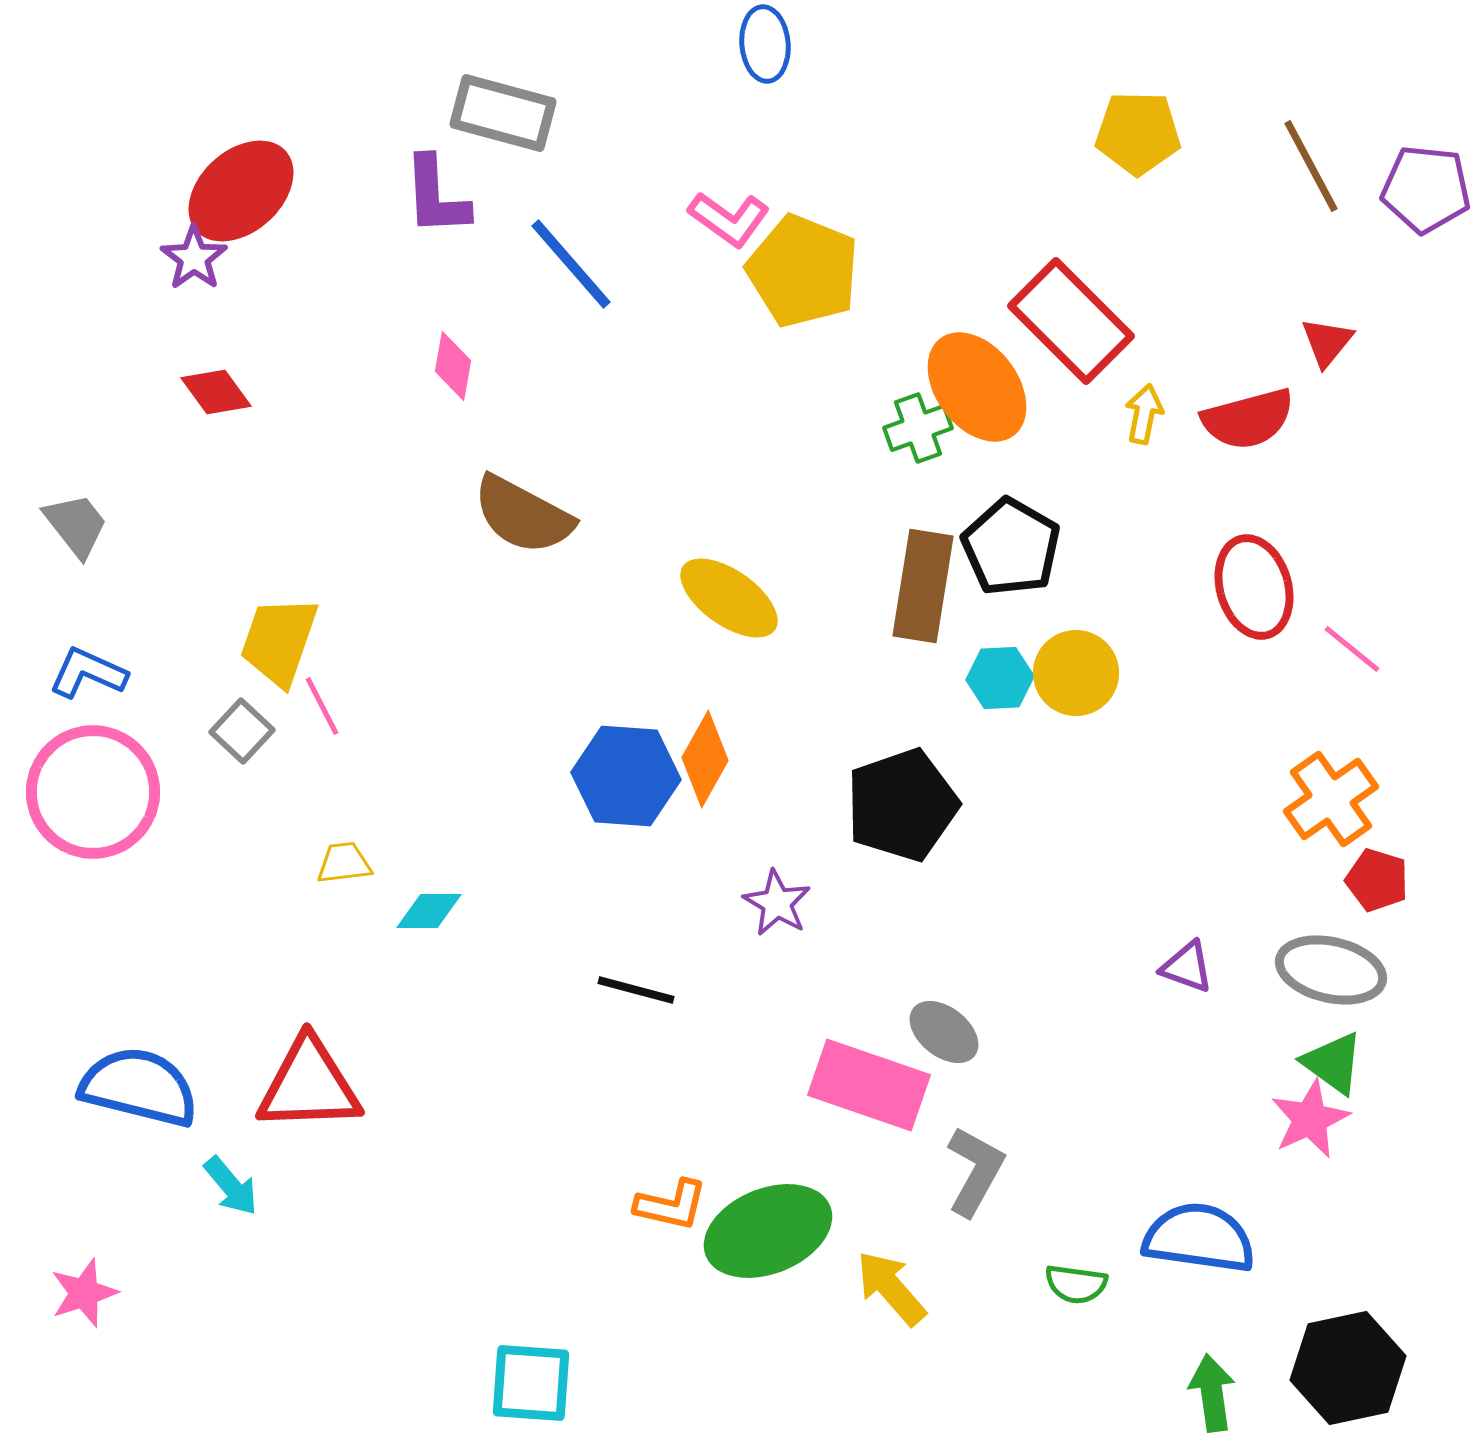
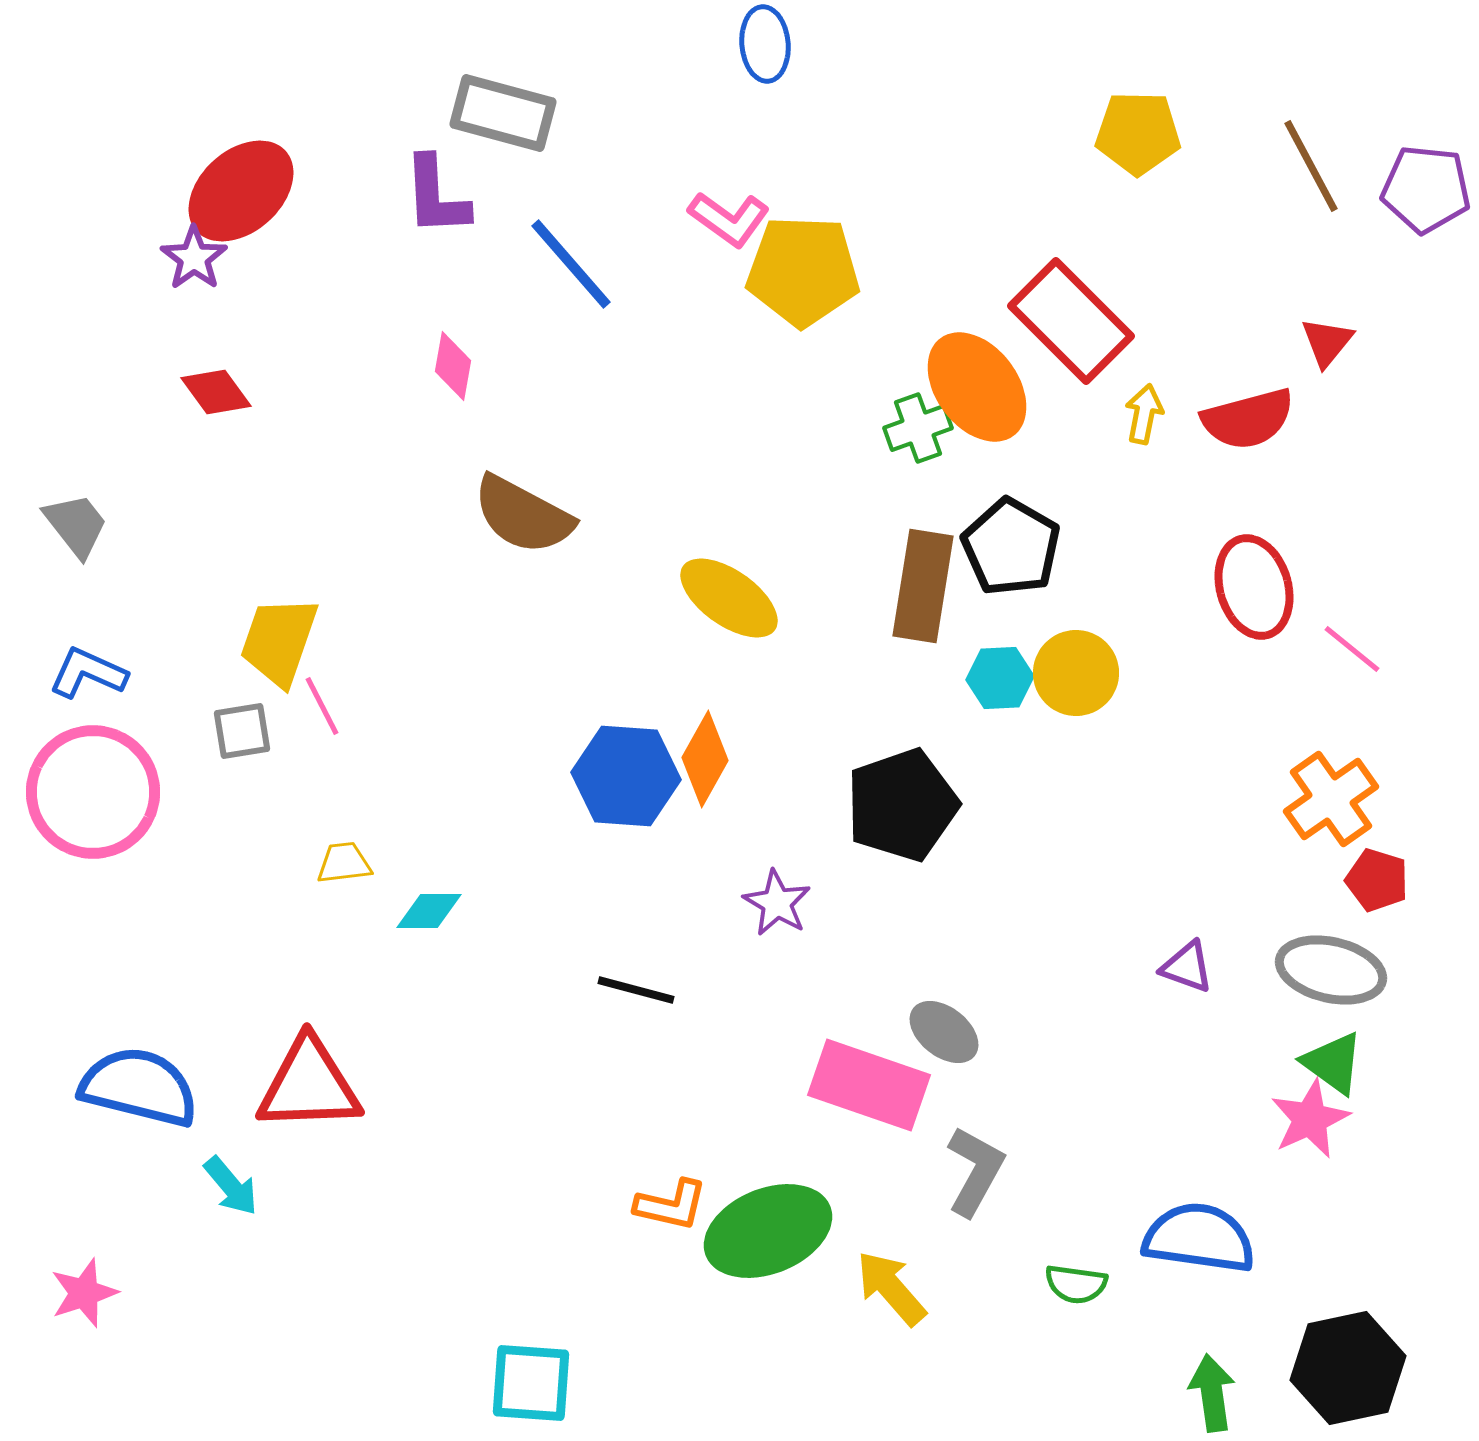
yellow pentagon at (803, 271): rotated 20 degrees counterclockwise
gray square at (242, 731): rotated 38 degrees clockwise
